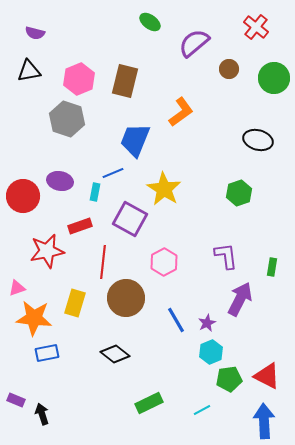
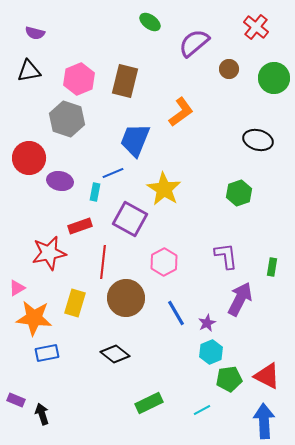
red circle at (23, 196): moved 6 px right, 38 px up
red star at (47, 251): moved 2 px right, 2 px down
pink triangle at (17, 288): rotated 12 degrees counterclockwise
blue line at (176, 320): moved 7 px up
